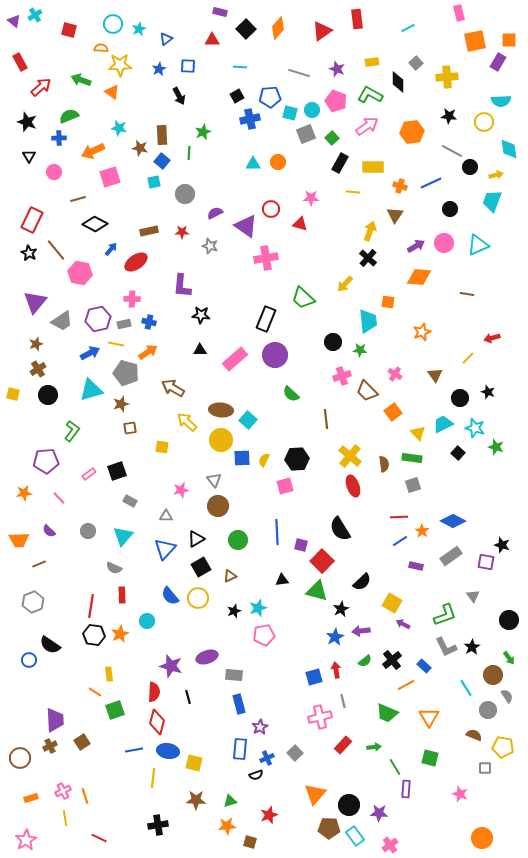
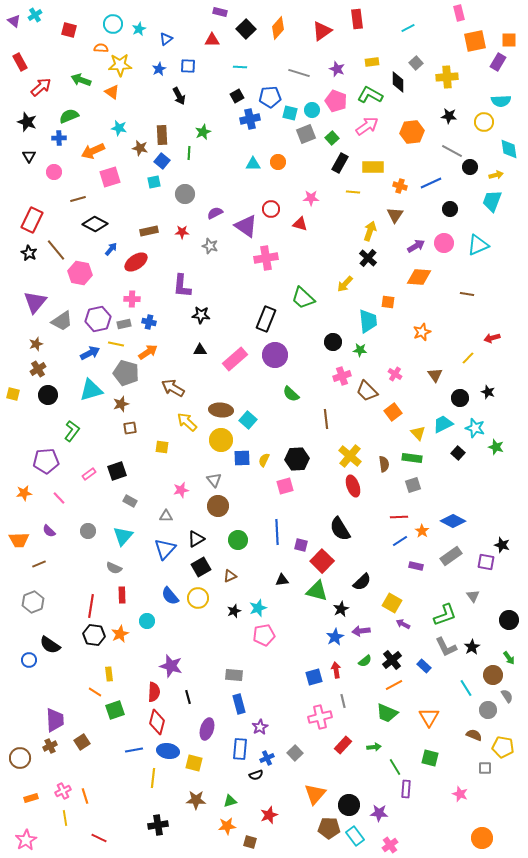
purple ellipse at (207, 657): moved 72 px down; rotated 55 degrees counterclockwise
orange line at (406, 685): moved 12 px left
